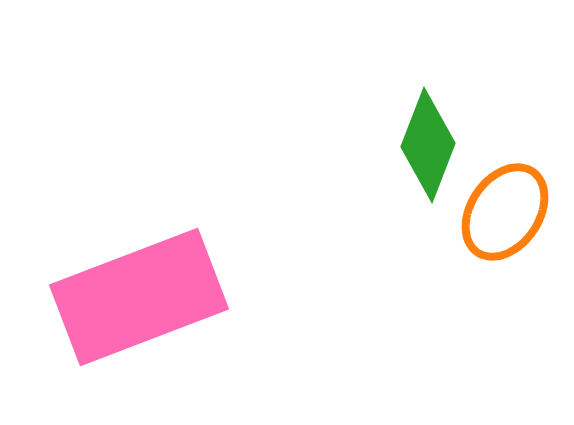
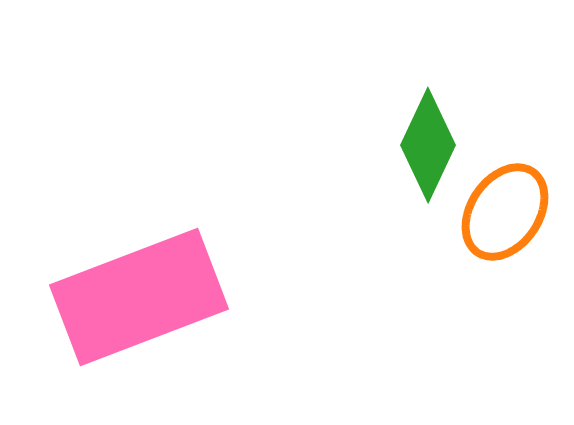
green diamond: rotated 4 degrees clockwise
